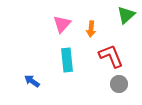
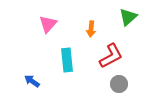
green triangle: moved 2 px right, 2 px down
pink triangle: moved 14 px left
red L-shape: rotated 84 degrees clockwise
